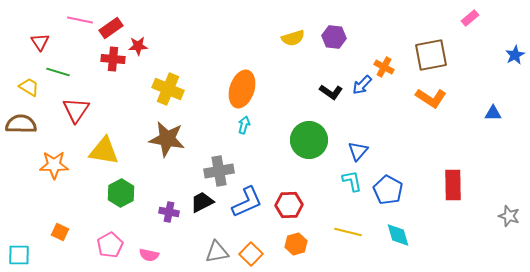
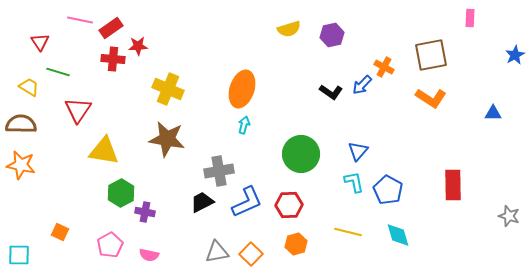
pink rectangle at (470, 18): rotated 48 degrees counterclockwise
purple hexagon at (334, 37): moved 2 px left, 2 px up; rotated 20 degrees counterclockwise
yellow semicircle at (293, 38): moved 4 px left, 9 px up
red triangle at (76, 110): moved 2 px right
green circle at (309, 140): moved 8 px left, 14 px down
orange star at (54, 165): moved 33 px left; rotated 12 degrees clockwise
cyan L-shape at (352, 181): moved 2 px right, 1 px down
purple cross at (169, 212): moved 24 px left
